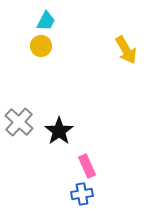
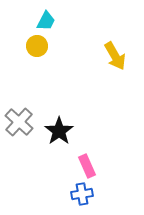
yellow circle: moved 4 px left
yellow arrow: moved 11 px left, 6 px down
